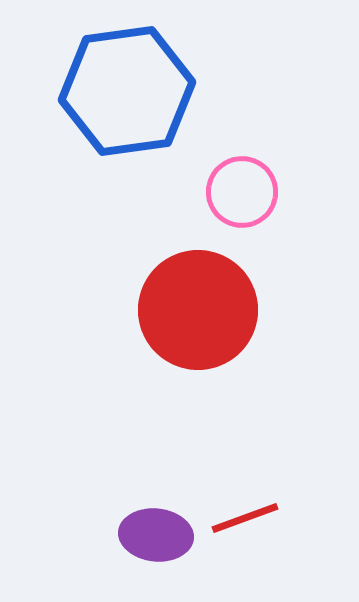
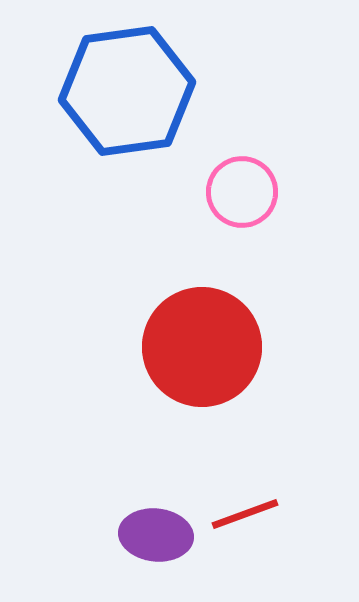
red circle: moved 4 px right, 37 px down
red line: moved 4 px up
